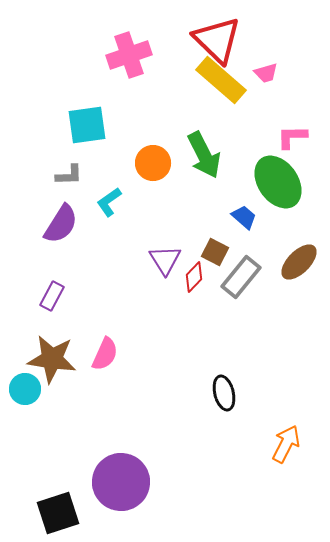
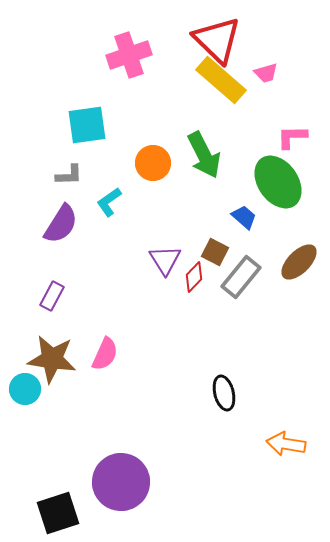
orange arrow: rotated 108 degrees counterclockwise
